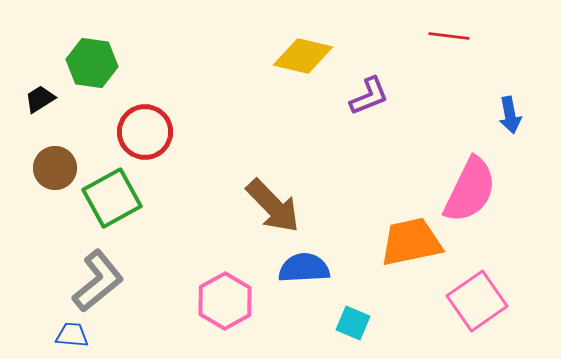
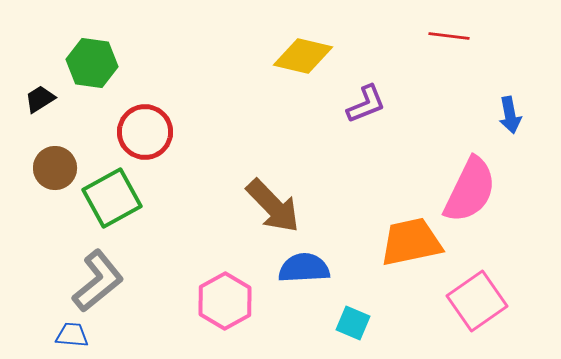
purple L-shape: moved 3 px left, 8 px down
